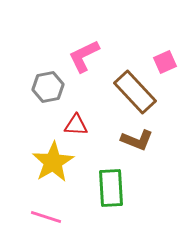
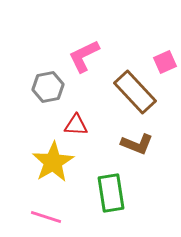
brown L-shape: moved 4 px down
green rectangle: moved 5 px down; rotated 6 degrees counterclockwise
